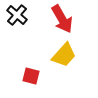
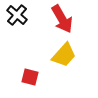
red square: moved 1 px left, 1 px down
